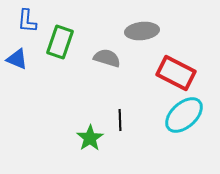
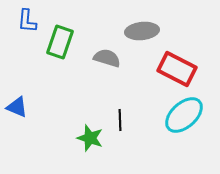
blue triangle: moved 48 px down
red rectangle: moved 1 px right, 4 px up
green star: rotated 20 degrees counterclockwise
